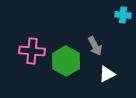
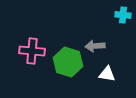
gray arrow: rotated 114 degrees clockwise
green hexagon: moved 2 px right, 1 px down; rotated 12 degrees counterclockwise
white triangle: rotated 36 degrees clockwise
